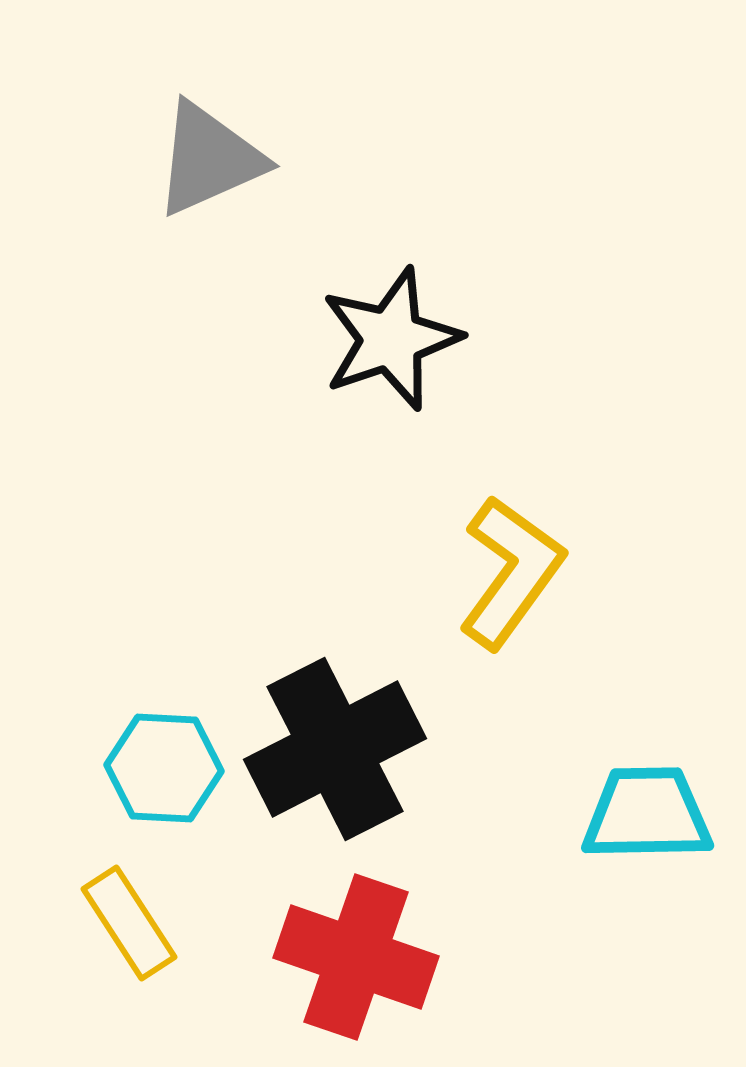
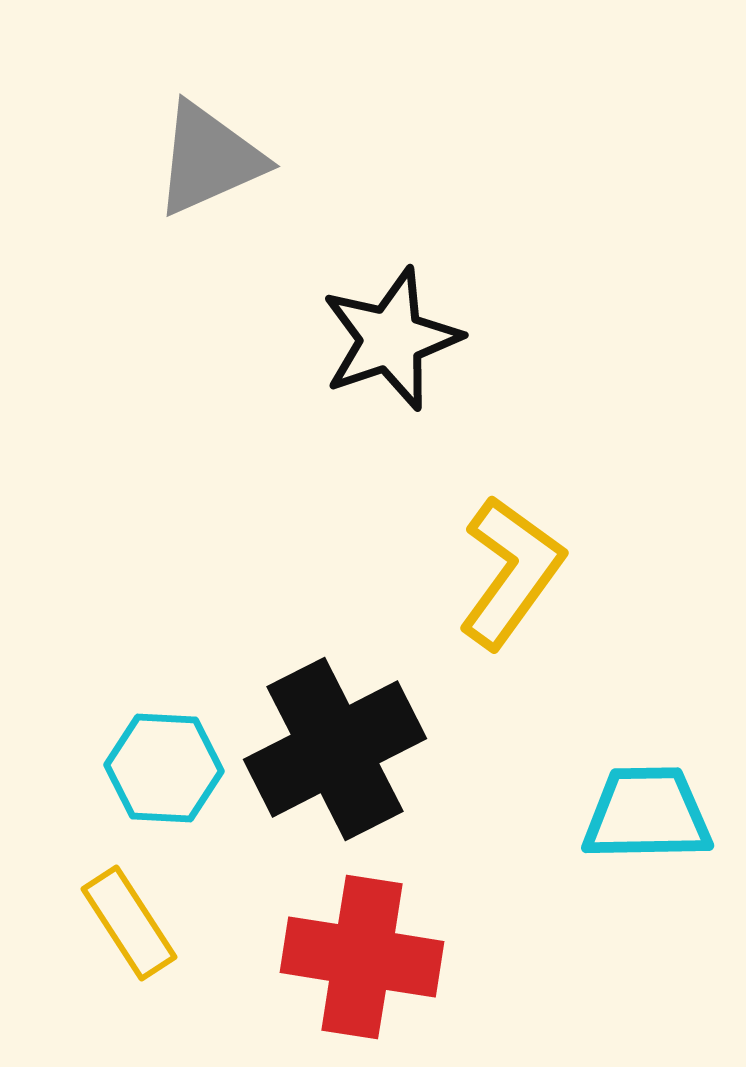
red cross: moved 6 px right; rotated 10 degrees counterclockwise
